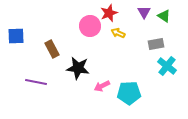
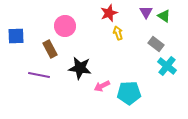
purple triangle: moved 2 px right
pink circle: moved 25 px left
yellow arrow: rotated 48 degrees clockwise
gray rectangle: rotated 49 degrees clockwise
brown rectangle: moved 2 px left
black star: moved 2 px right
purple line: moved 3 px right, 7 px up
